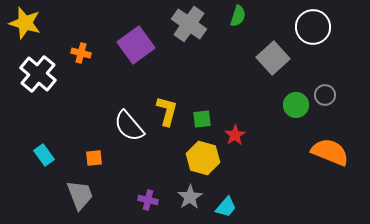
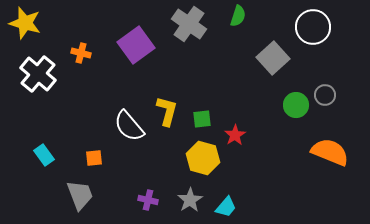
gray star: moved 3 px down
